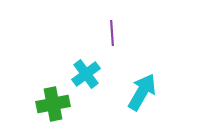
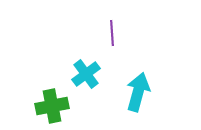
cyan arrow: moved 4 px left; rotated 15 degrees counterclockwise
green cross: moved 1 px left, 2 px down
